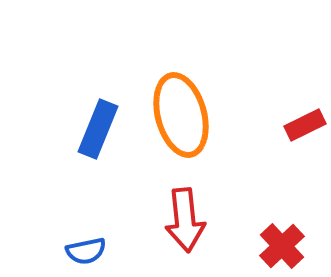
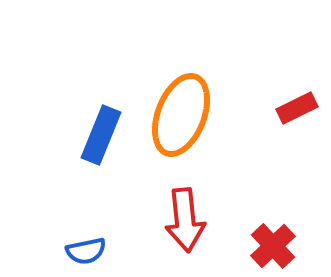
orange ellipse: rotated 36 degrees clockwise
red rectangle: moved 8 px left, 17 px up
blue rectangle: moved 3 px right, 6 px down
red cross: moved 9 px left
